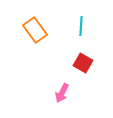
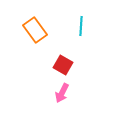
red square: moved 20 px left, 2 px down
